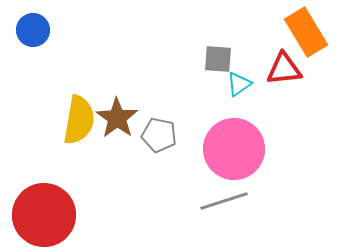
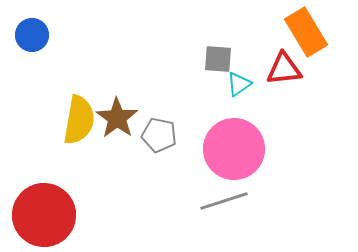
blue circle: moved 1 px left, 5 px down
